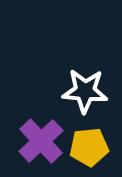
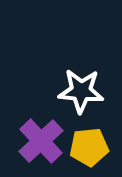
white star: moved 4 px left
